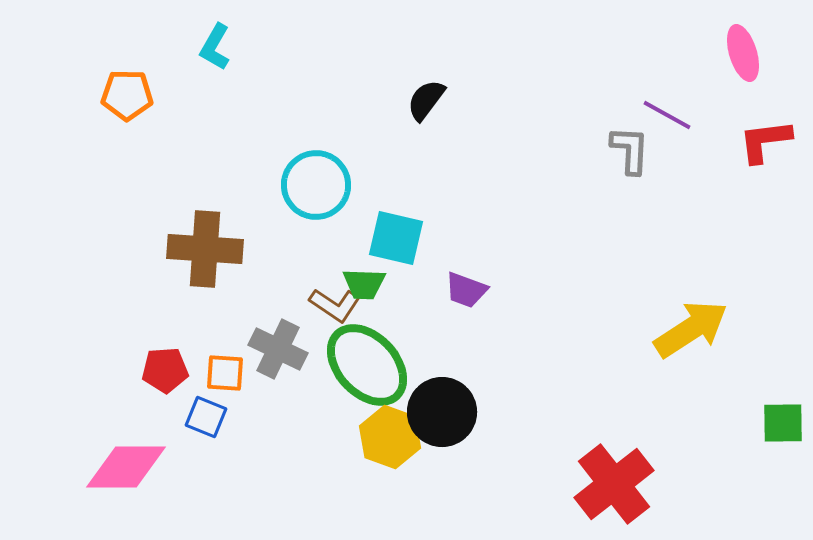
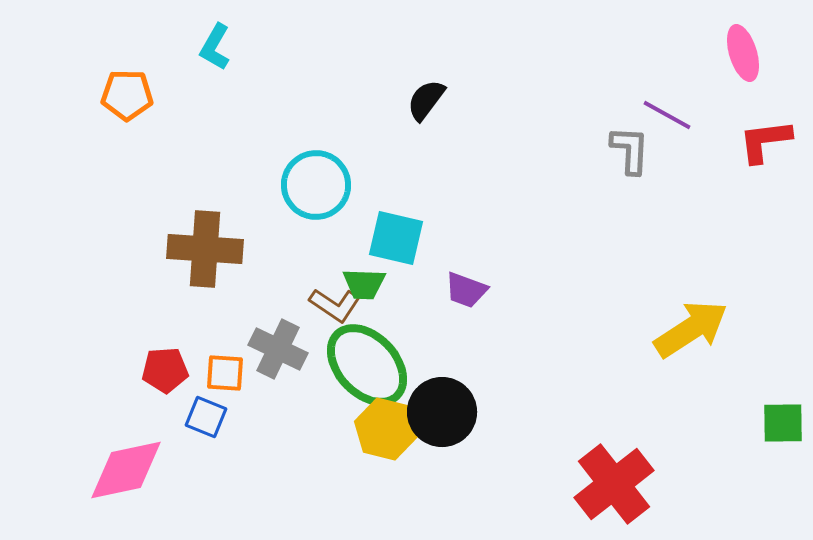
yellow hexagon: moved 4 px left, 8 px up; rotated 6 degrees counterclockwise
pink diamond: moved 3 px down; rotated 12 degrees counterclockwise
